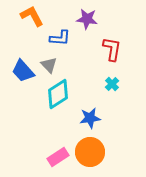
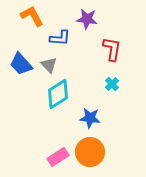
blue trapezoid: moved 2 px left, 7 px up
blue star: rotated 15 degrees clockwise
